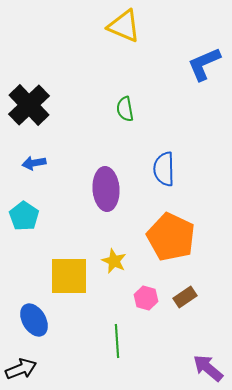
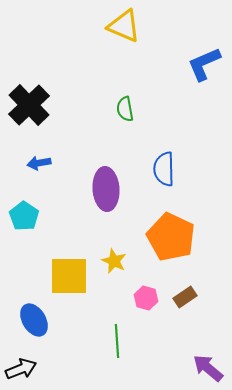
blue arrow: moved 5 px right
